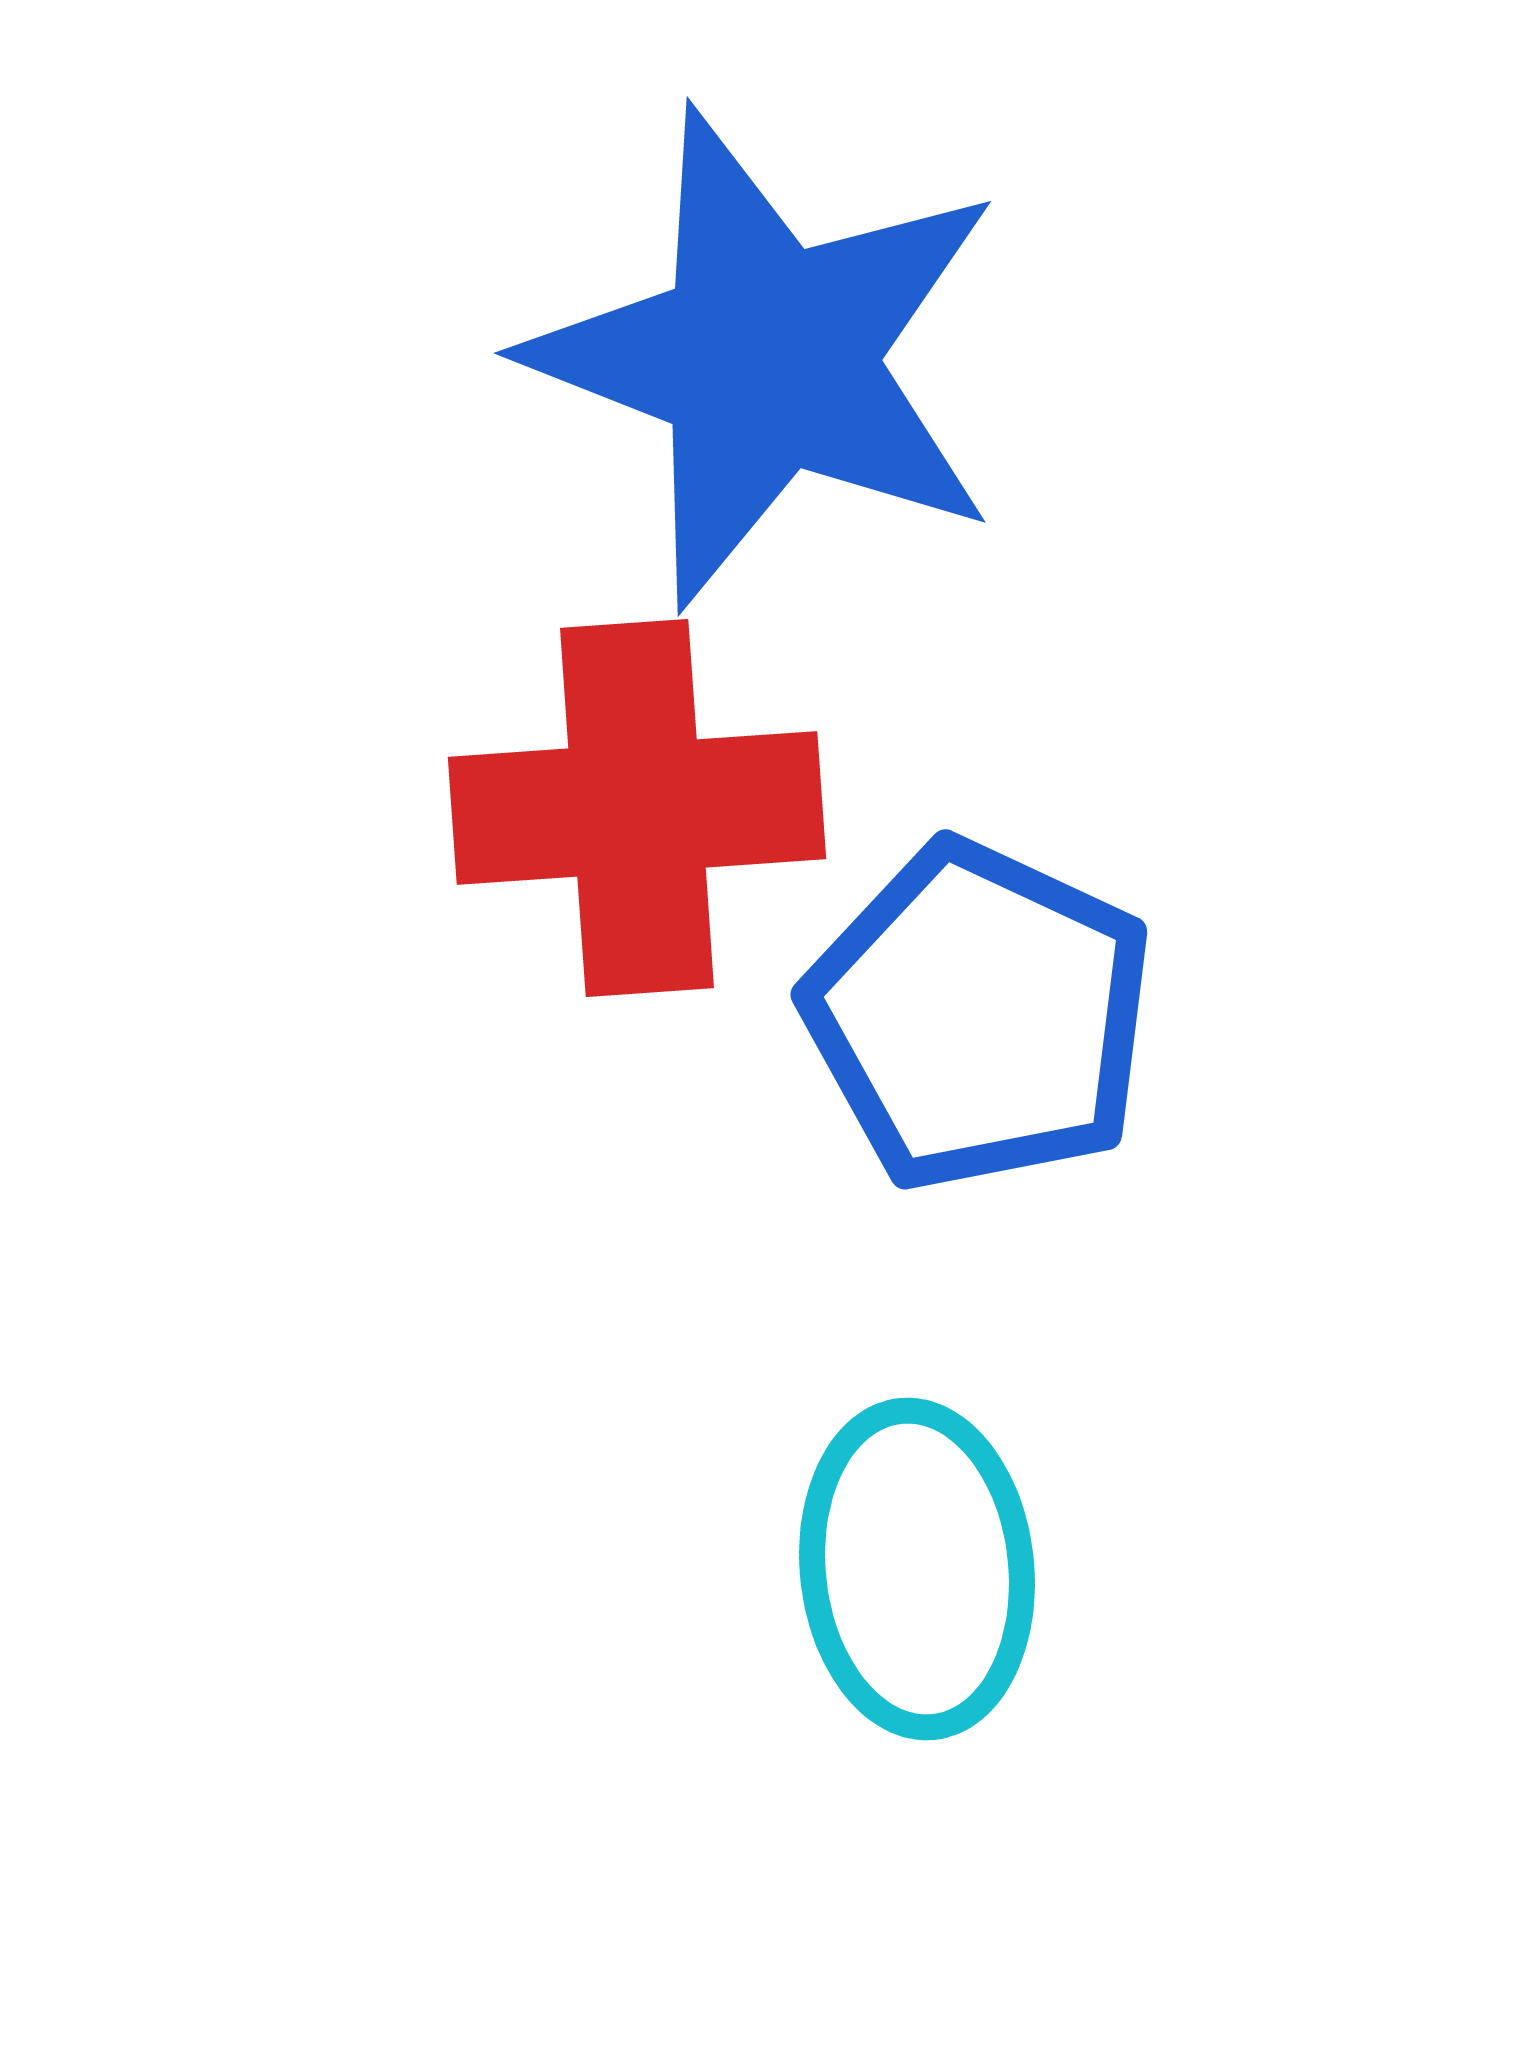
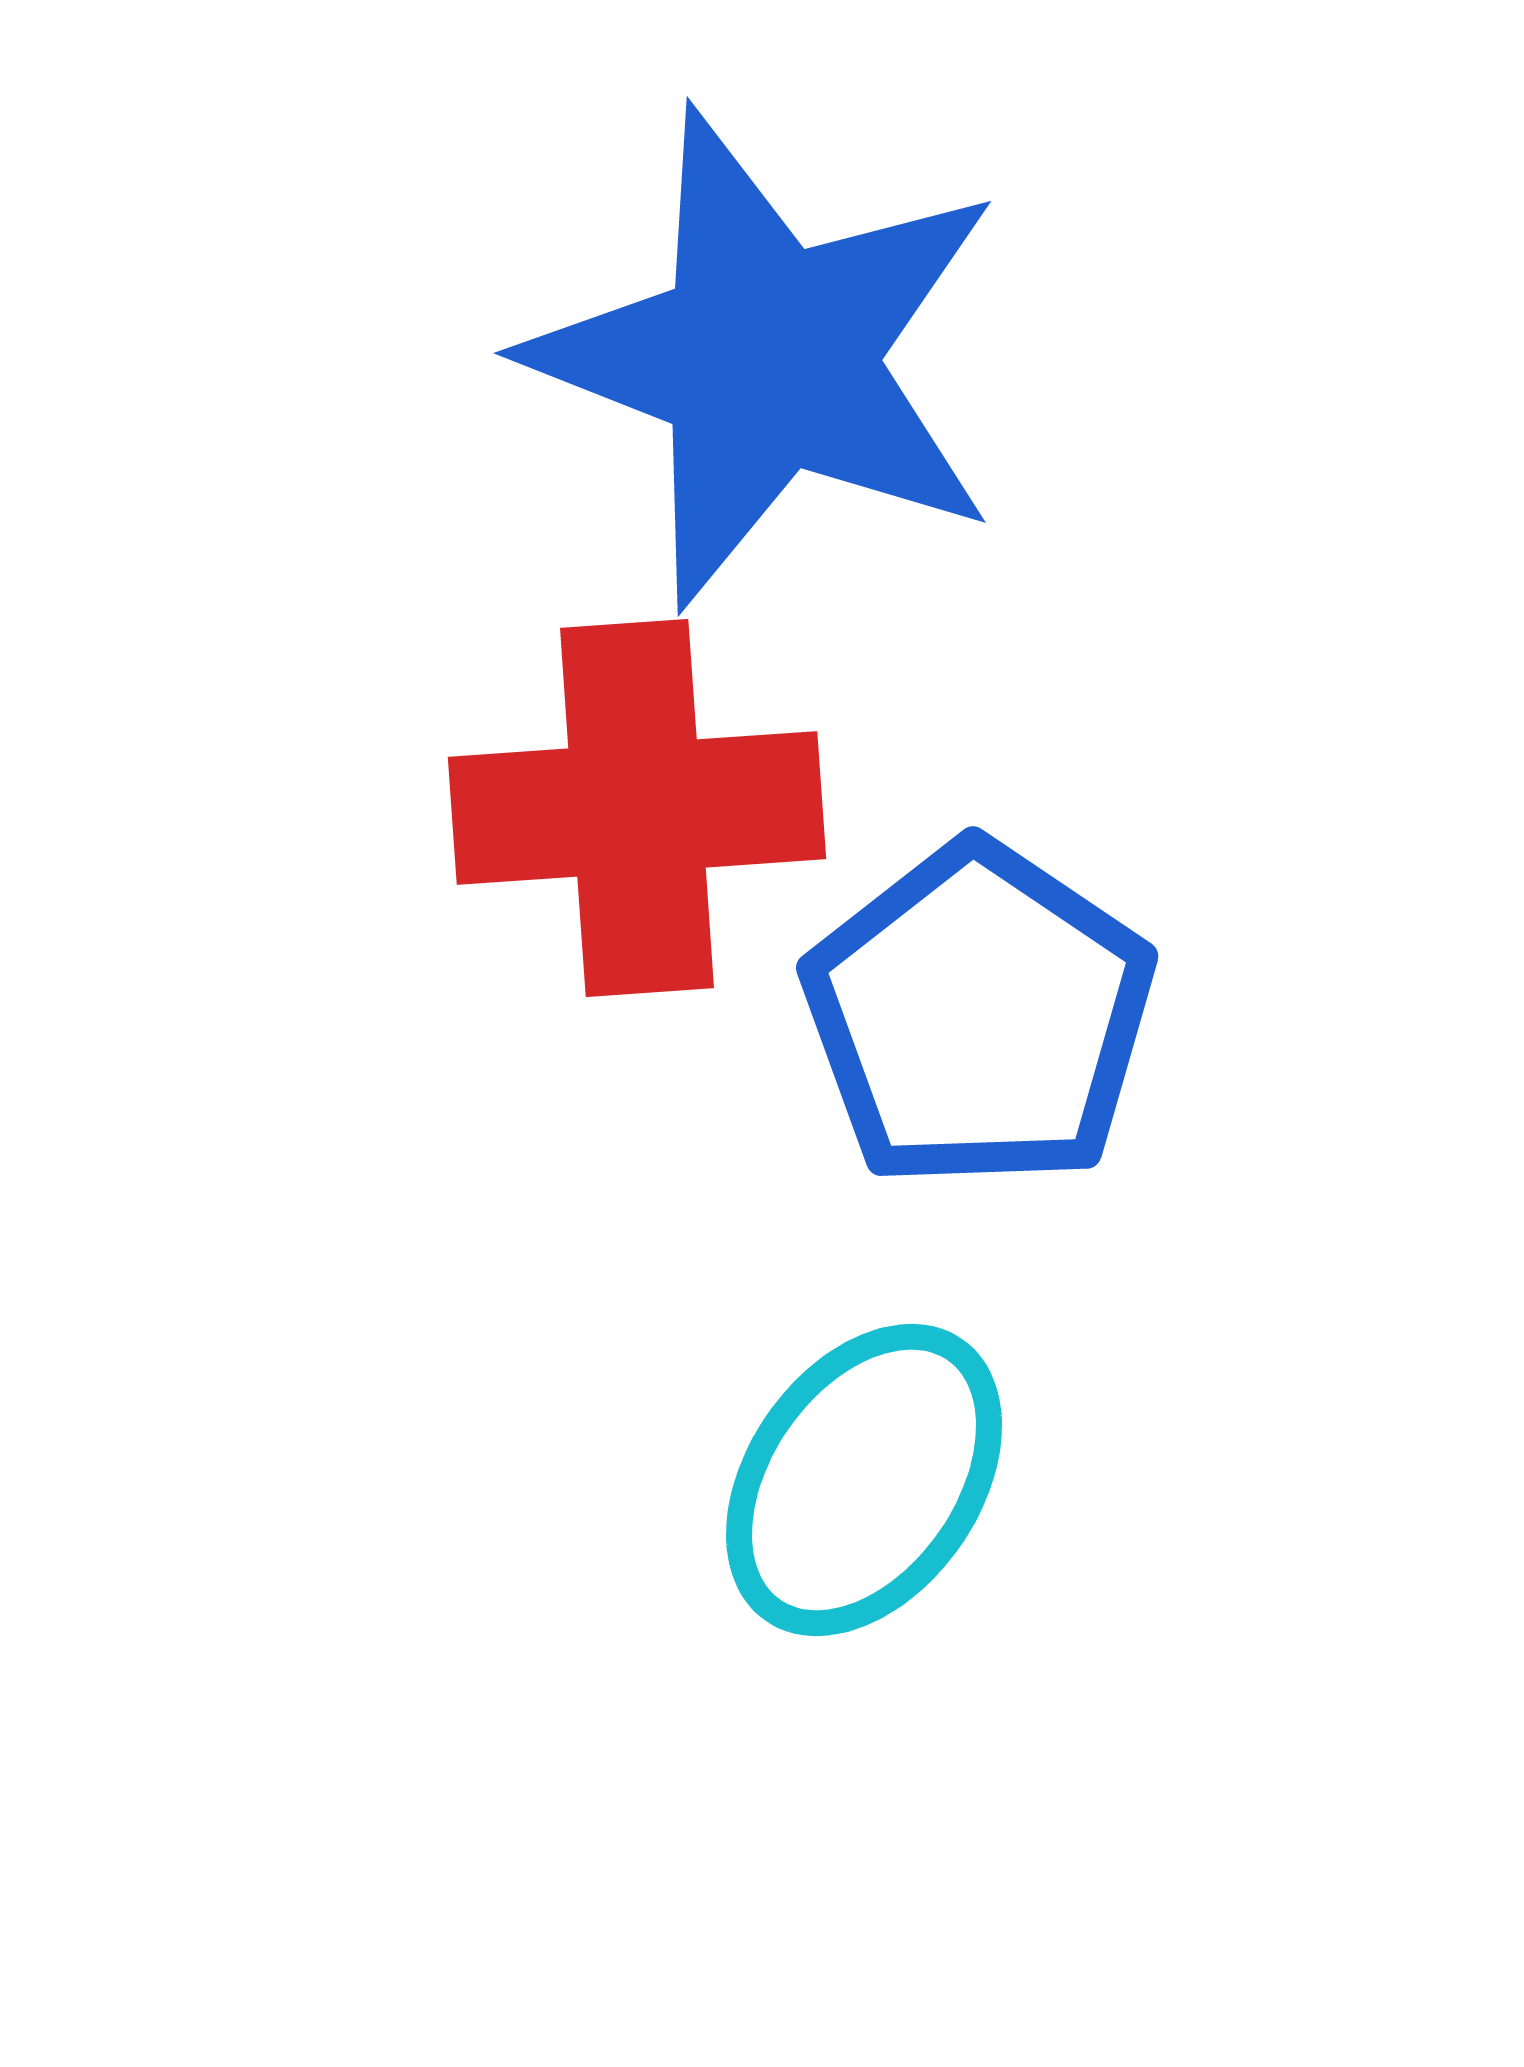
blue pentagon: rotated 9 degrees clockwise
cyan ellipse: moved 53 px left, 89 px up; rotated 41 degrees clockwise
